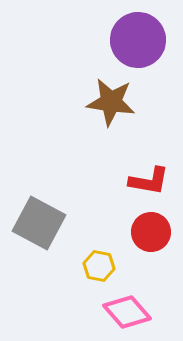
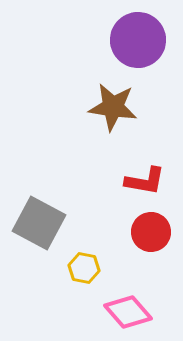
brown star: moved 2 px right, 5 px down
red L-shape: moved 4 px left
yellow hexagon: moved 15 px left, 2 px down
pink diamond: moved 1 px right
